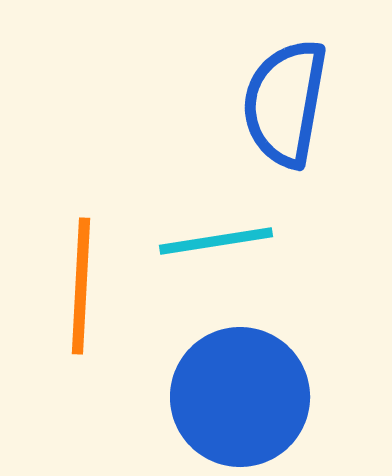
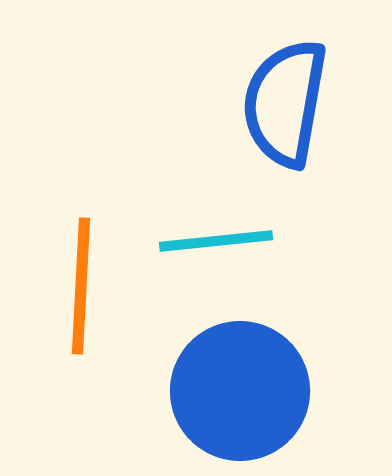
cyan line: rotated 3 degrees clockwise
blue circle: moved 6 px up
